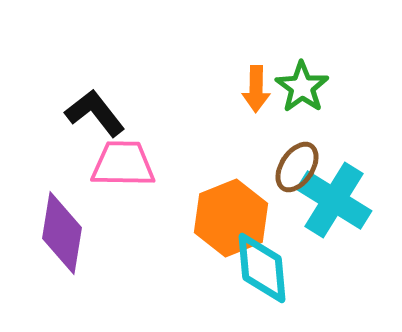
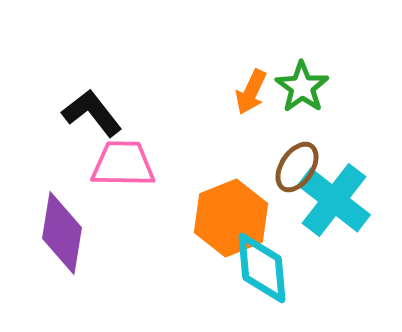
orange arrow: moved 5 px left, 3 px down; rotated 24 degrees clockwise
black L-shape: moved 3 px left
cyan cross: rotated 6 degrees clockwise
